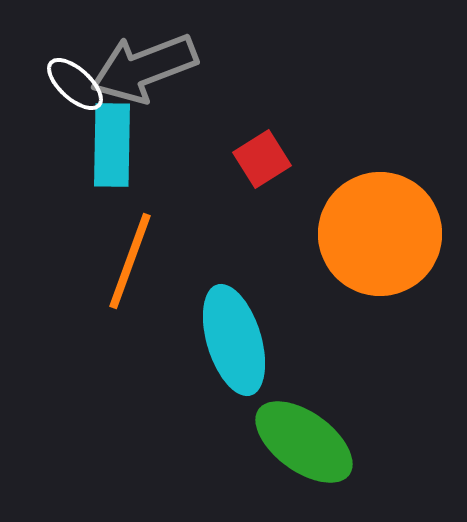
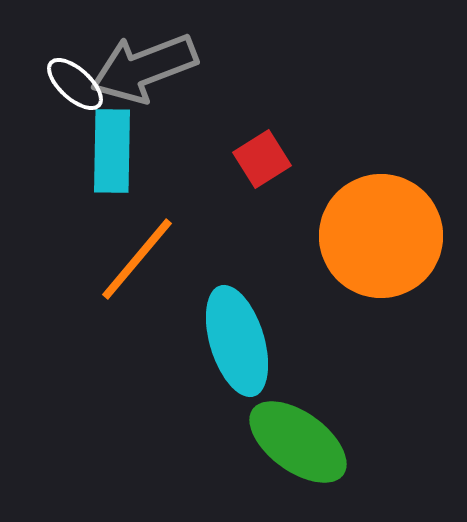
cyan rectangle: moved 6 px down
orange circle: moved 1 px right, 2 px down
orange line: moved 7 px right, 2 px up; rotated 20 degrees clockwise
cyan ellipse: moved 3 px right, 1 px down
green ellipse: moved 6 px left
